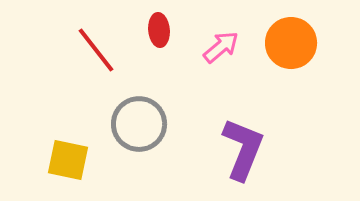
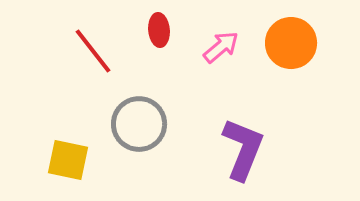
red line: moved 3 px left, 1 px down
